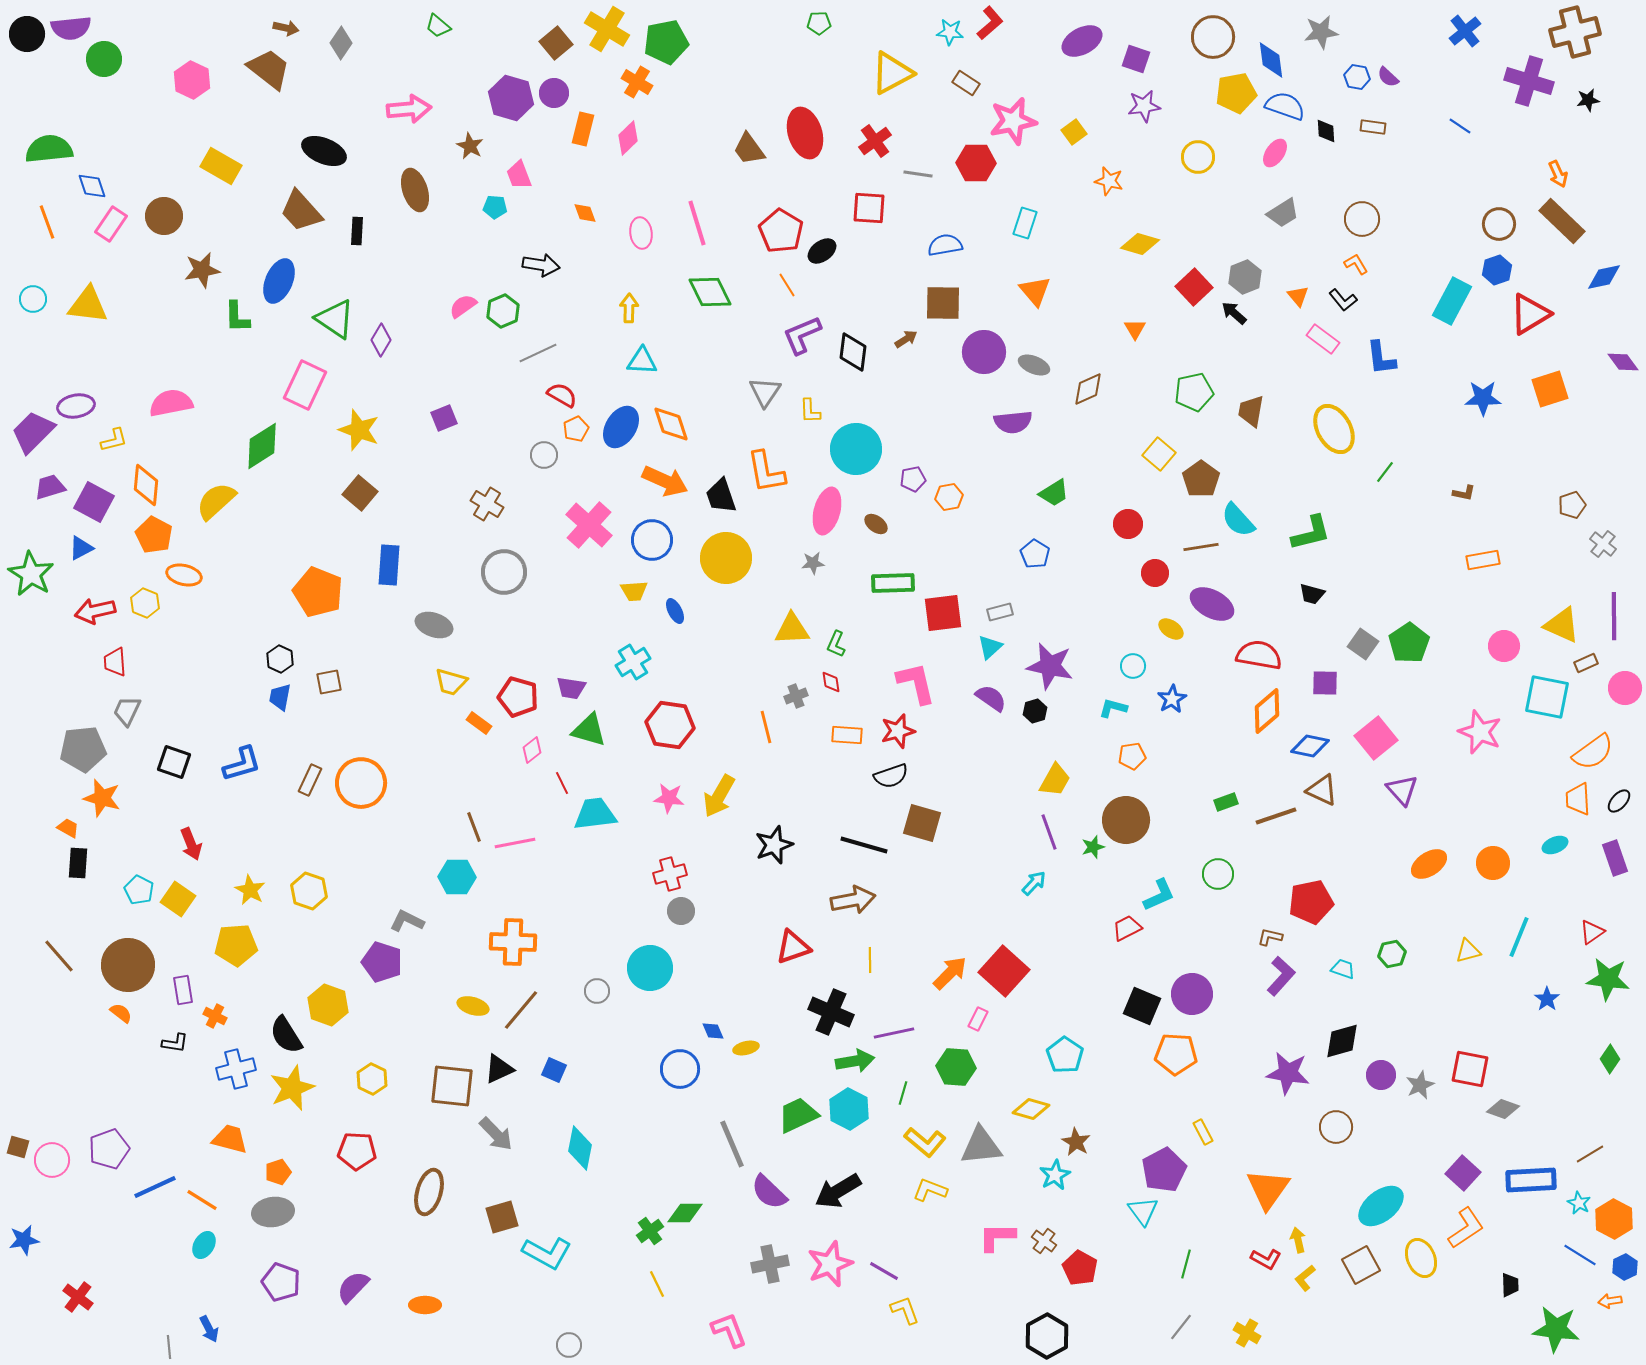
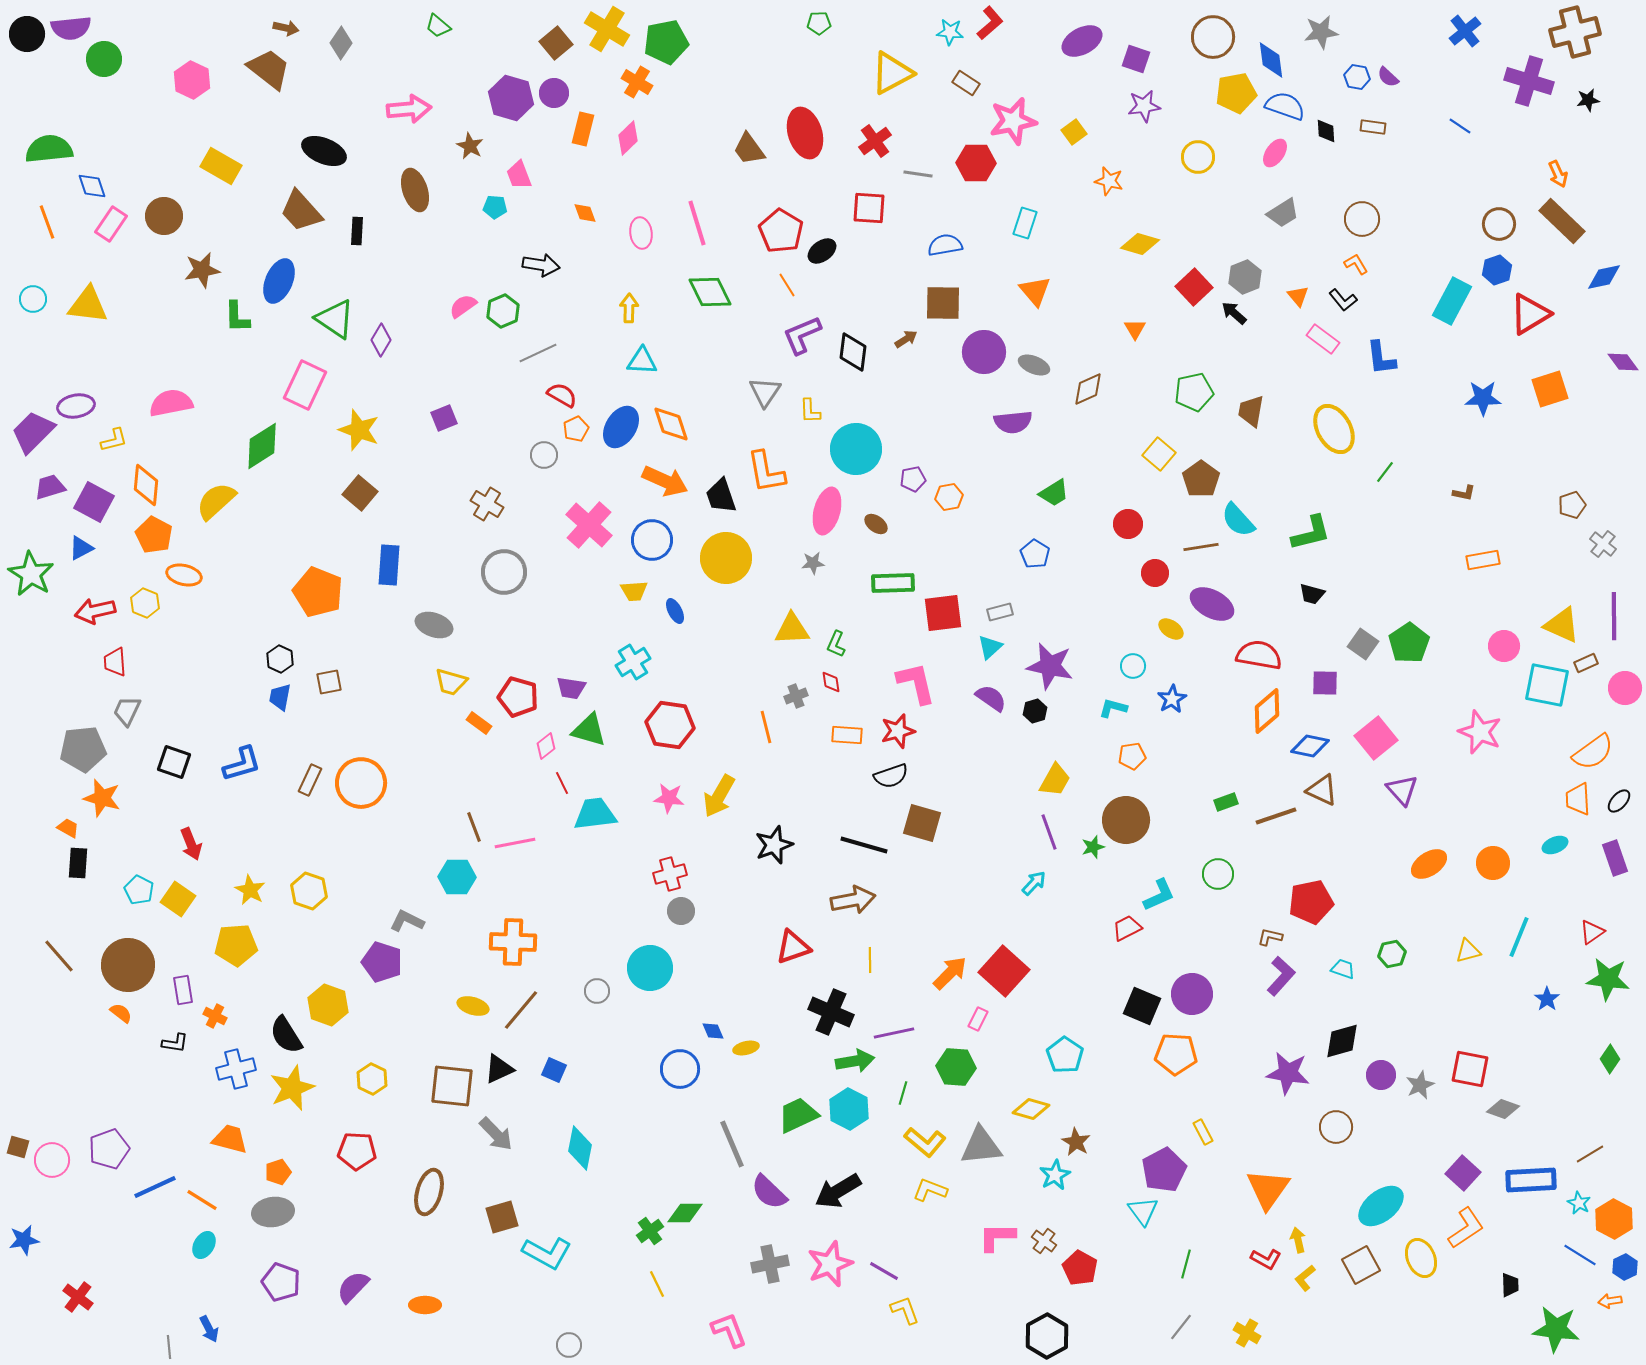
cyan square at (1547, 697): moved 12 px up
pink diamond at (532, 750): moved 14 px right, 4 px up
